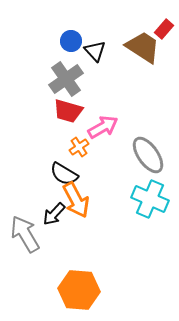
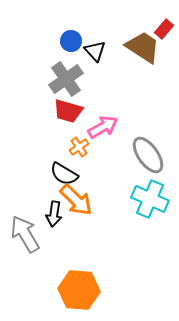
orange arrow: rotated 18 degrees counterclockwise
black arrow: rotated 35 degrees counterclockwise
